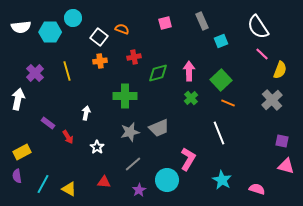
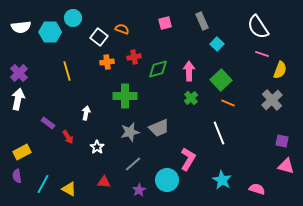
cyan square at (221, 41): moved 4 px left, 3 px down; rotated 24 degrees counterclockwise
pink line at (262, 54): rotated 24 degrees counterclockwise
orange cross at (100, 61): moved 7 px right, 1 px down
purple cross at (35, 73): moved 16 px left
green diamond at (158, 73): moved 4 px up
